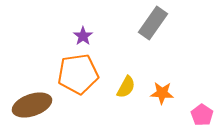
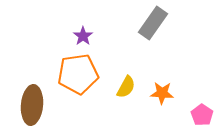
brown ellipse: rotated 66 degrees counterclockwise
